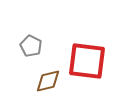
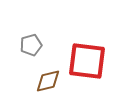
gray pentagon: moved 1 px up; rotated 30 degrees clockwise
